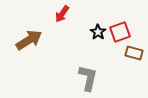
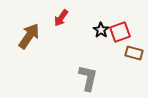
red arrow: moved 1 px left, 4 px down
black star: moved 3 px right, 2 px up
brown arrow: moved 4 px up; rotated 24 degrees counterclockwise
